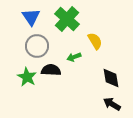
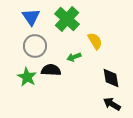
gray circle: moved 2 px left
